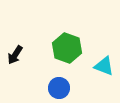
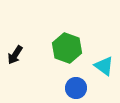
cyan triangle: rotated 15 degrees clockwise
blue circle: moved 17 px right
